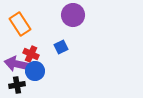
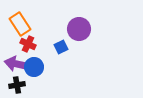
purple circle: moved 6 px right, 14 px down
red cross: moved 3 px left, 10 px up
blue circle: moved 1 px left, 4 px up
